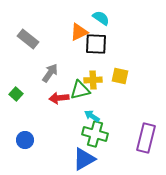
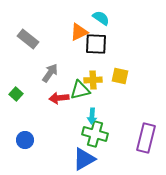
cyan arrow: rotated 119 degrees counterclockwise
